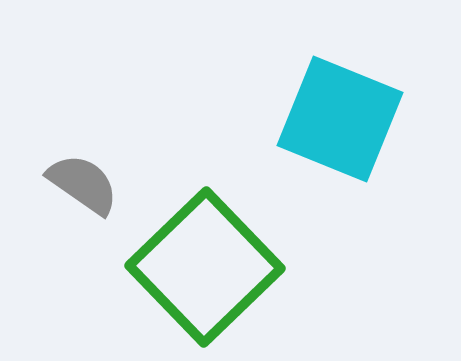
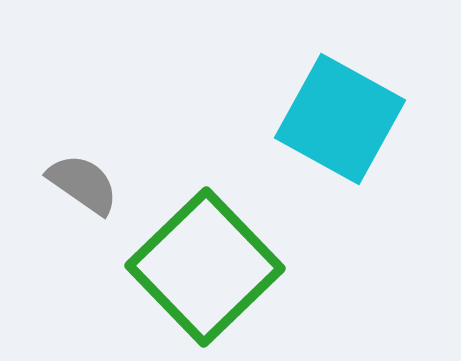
cyan square: rotated 7 degrees clockwise
